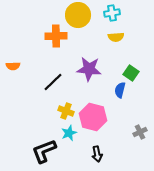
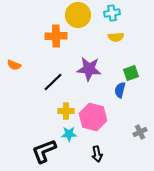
orange semicircle: moved 1 px right, 1 px up; rotated 24 degrees clockwise
green square: rotated 35 degrees clockwise
yellow cross: rotated 21 degrees counterclockwise
cyan star: moved 1 px down; rotated 21 degrees clockwise
